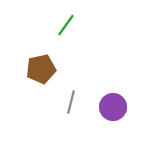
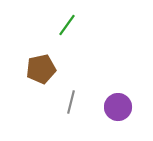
green line: moved 1 px right
purple circle: moved 5 px right
